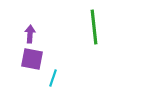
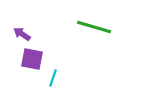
green line: rotated 68 degrees counterclockwise
purple arrow: moved 8 px left; rotated 60 degrees counterclockwise
